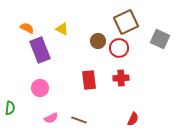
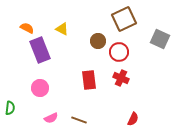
brown square: moved 2 px left, 3 px up
red circle: moved 4 px down
red cross: rotated 28 degrees clockwise
